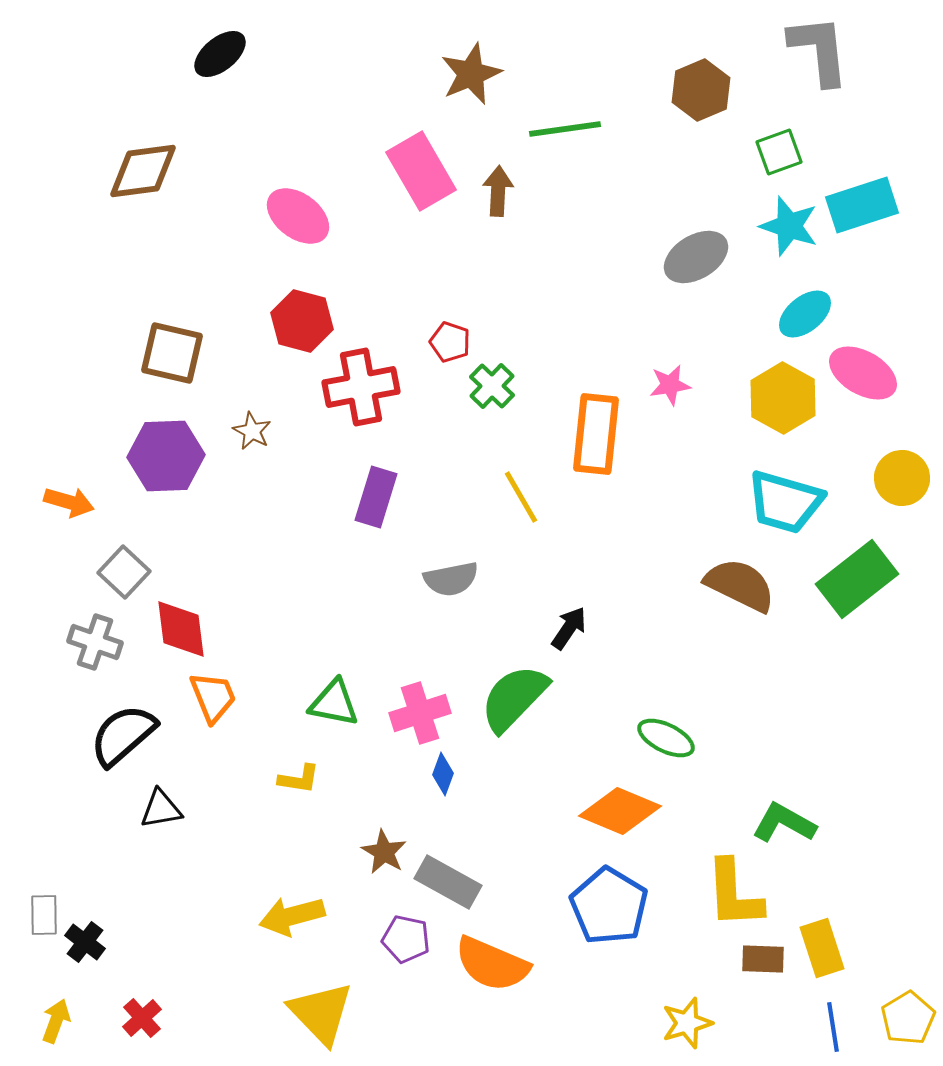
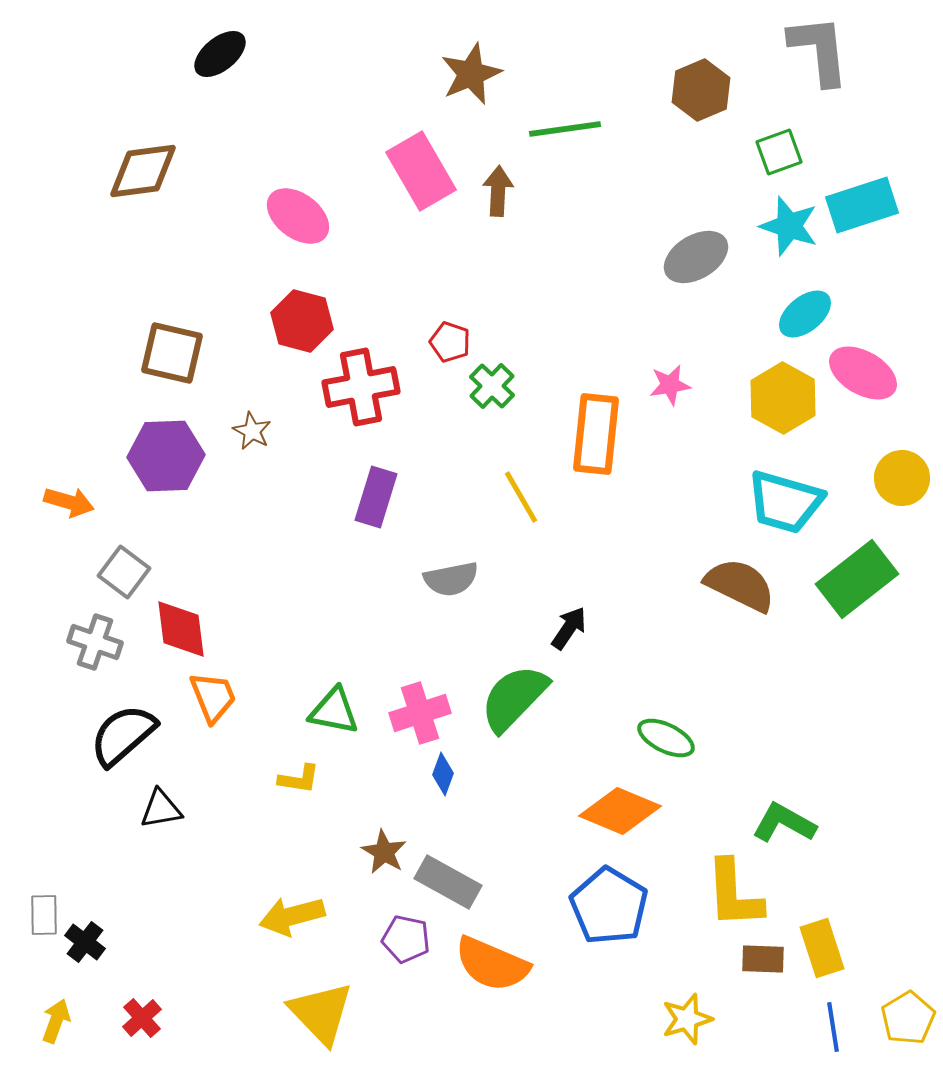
gray square at (124, 572): rotated 6 degrees counterclockwise
green triangle at (334, 703): moved 8 px down
yellow star at (687, 1023): moved 4 px up
